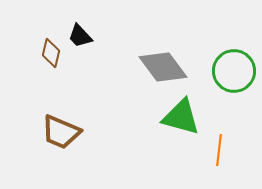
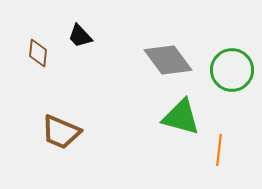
brown diamond: moved 13 px left; rotated 8 degrees counterclockwise
gray diamond: moved 5 px right, 7 px up
green circle: moved 2 px left, 1 px up
